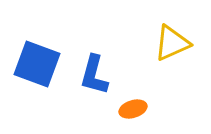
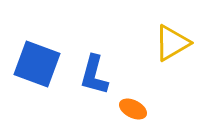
yellow triangle: rotated 6 degrees counterclockwise
orange ellipse: rotated 44 degrees clockwise
